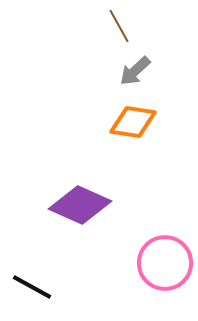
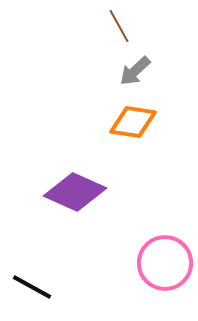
purple diamond: moved 5 px left, 13 px up
